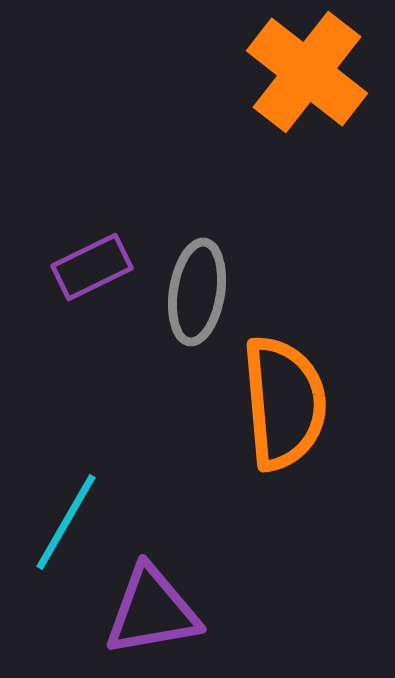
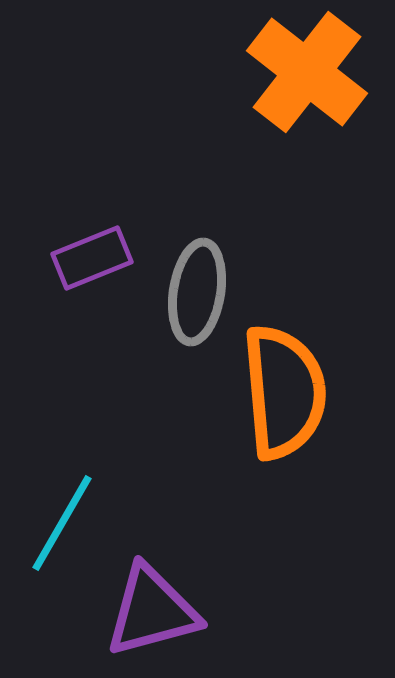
purple rectangle: moved 9 px up; rotated 4 degrees clockwise
orange semicircle: moved 11 px up
cyan line: moved 4 px left, 1 px down
purple triangle: rotated 5 degrees counterclockwise
